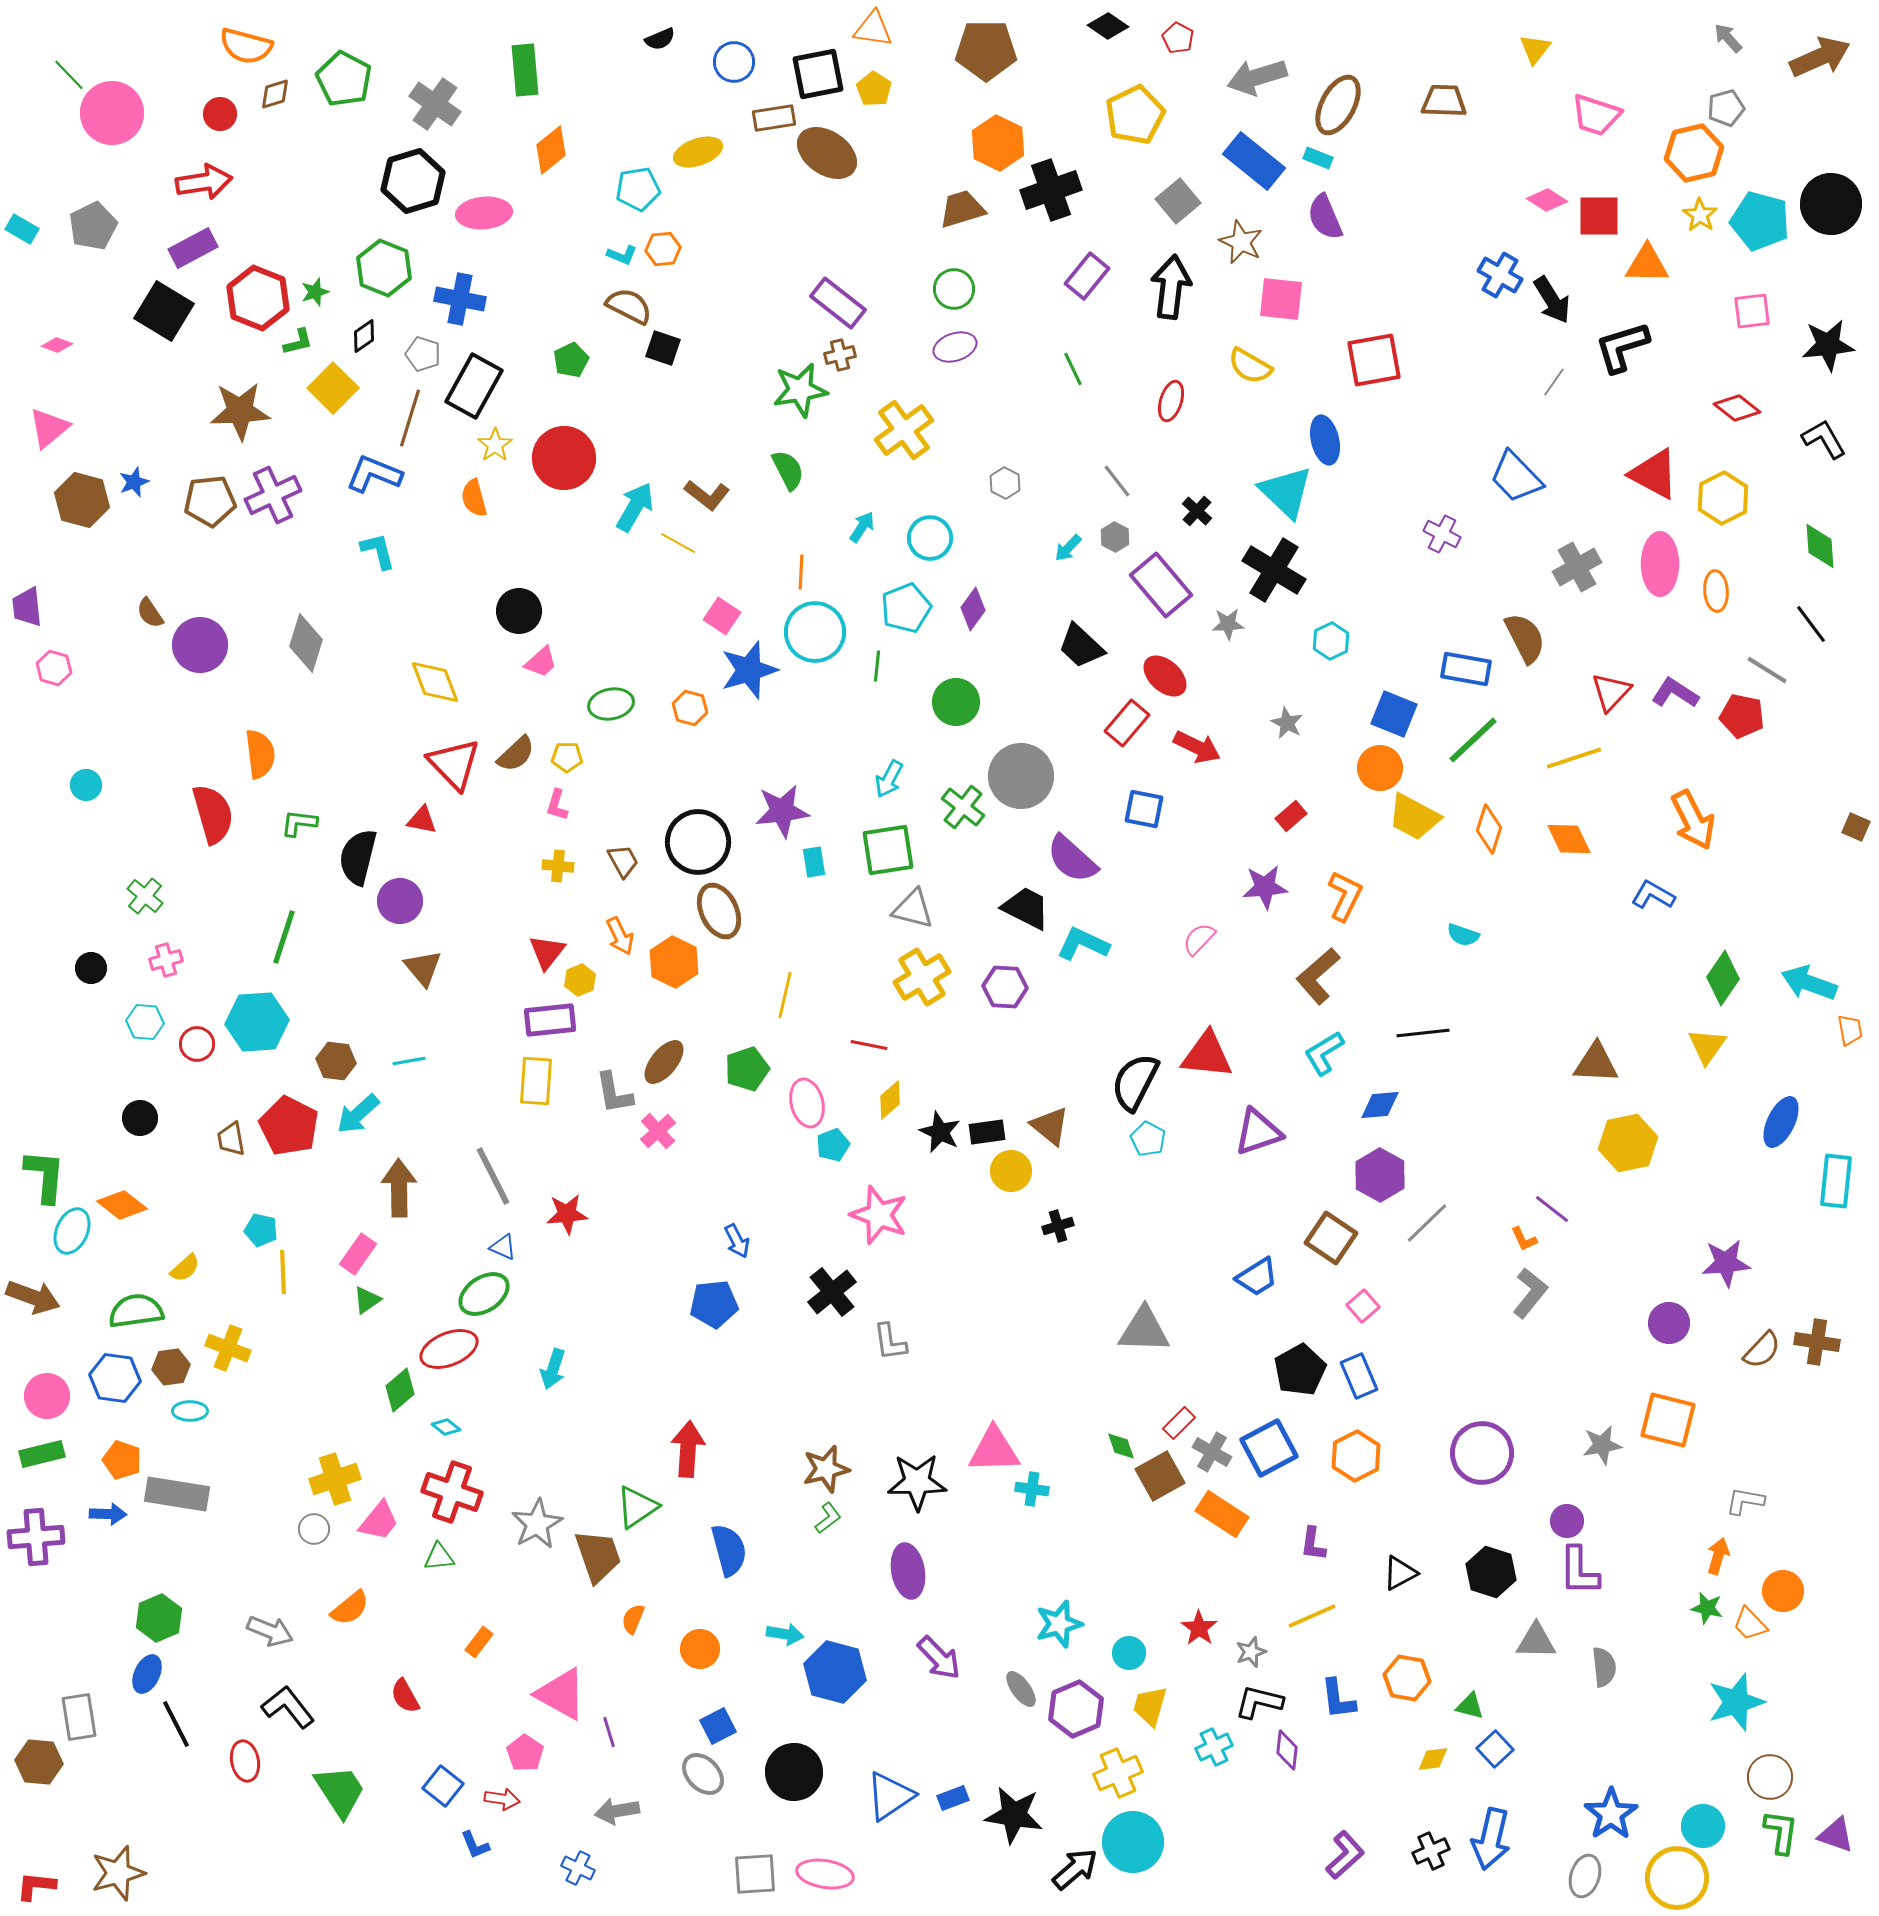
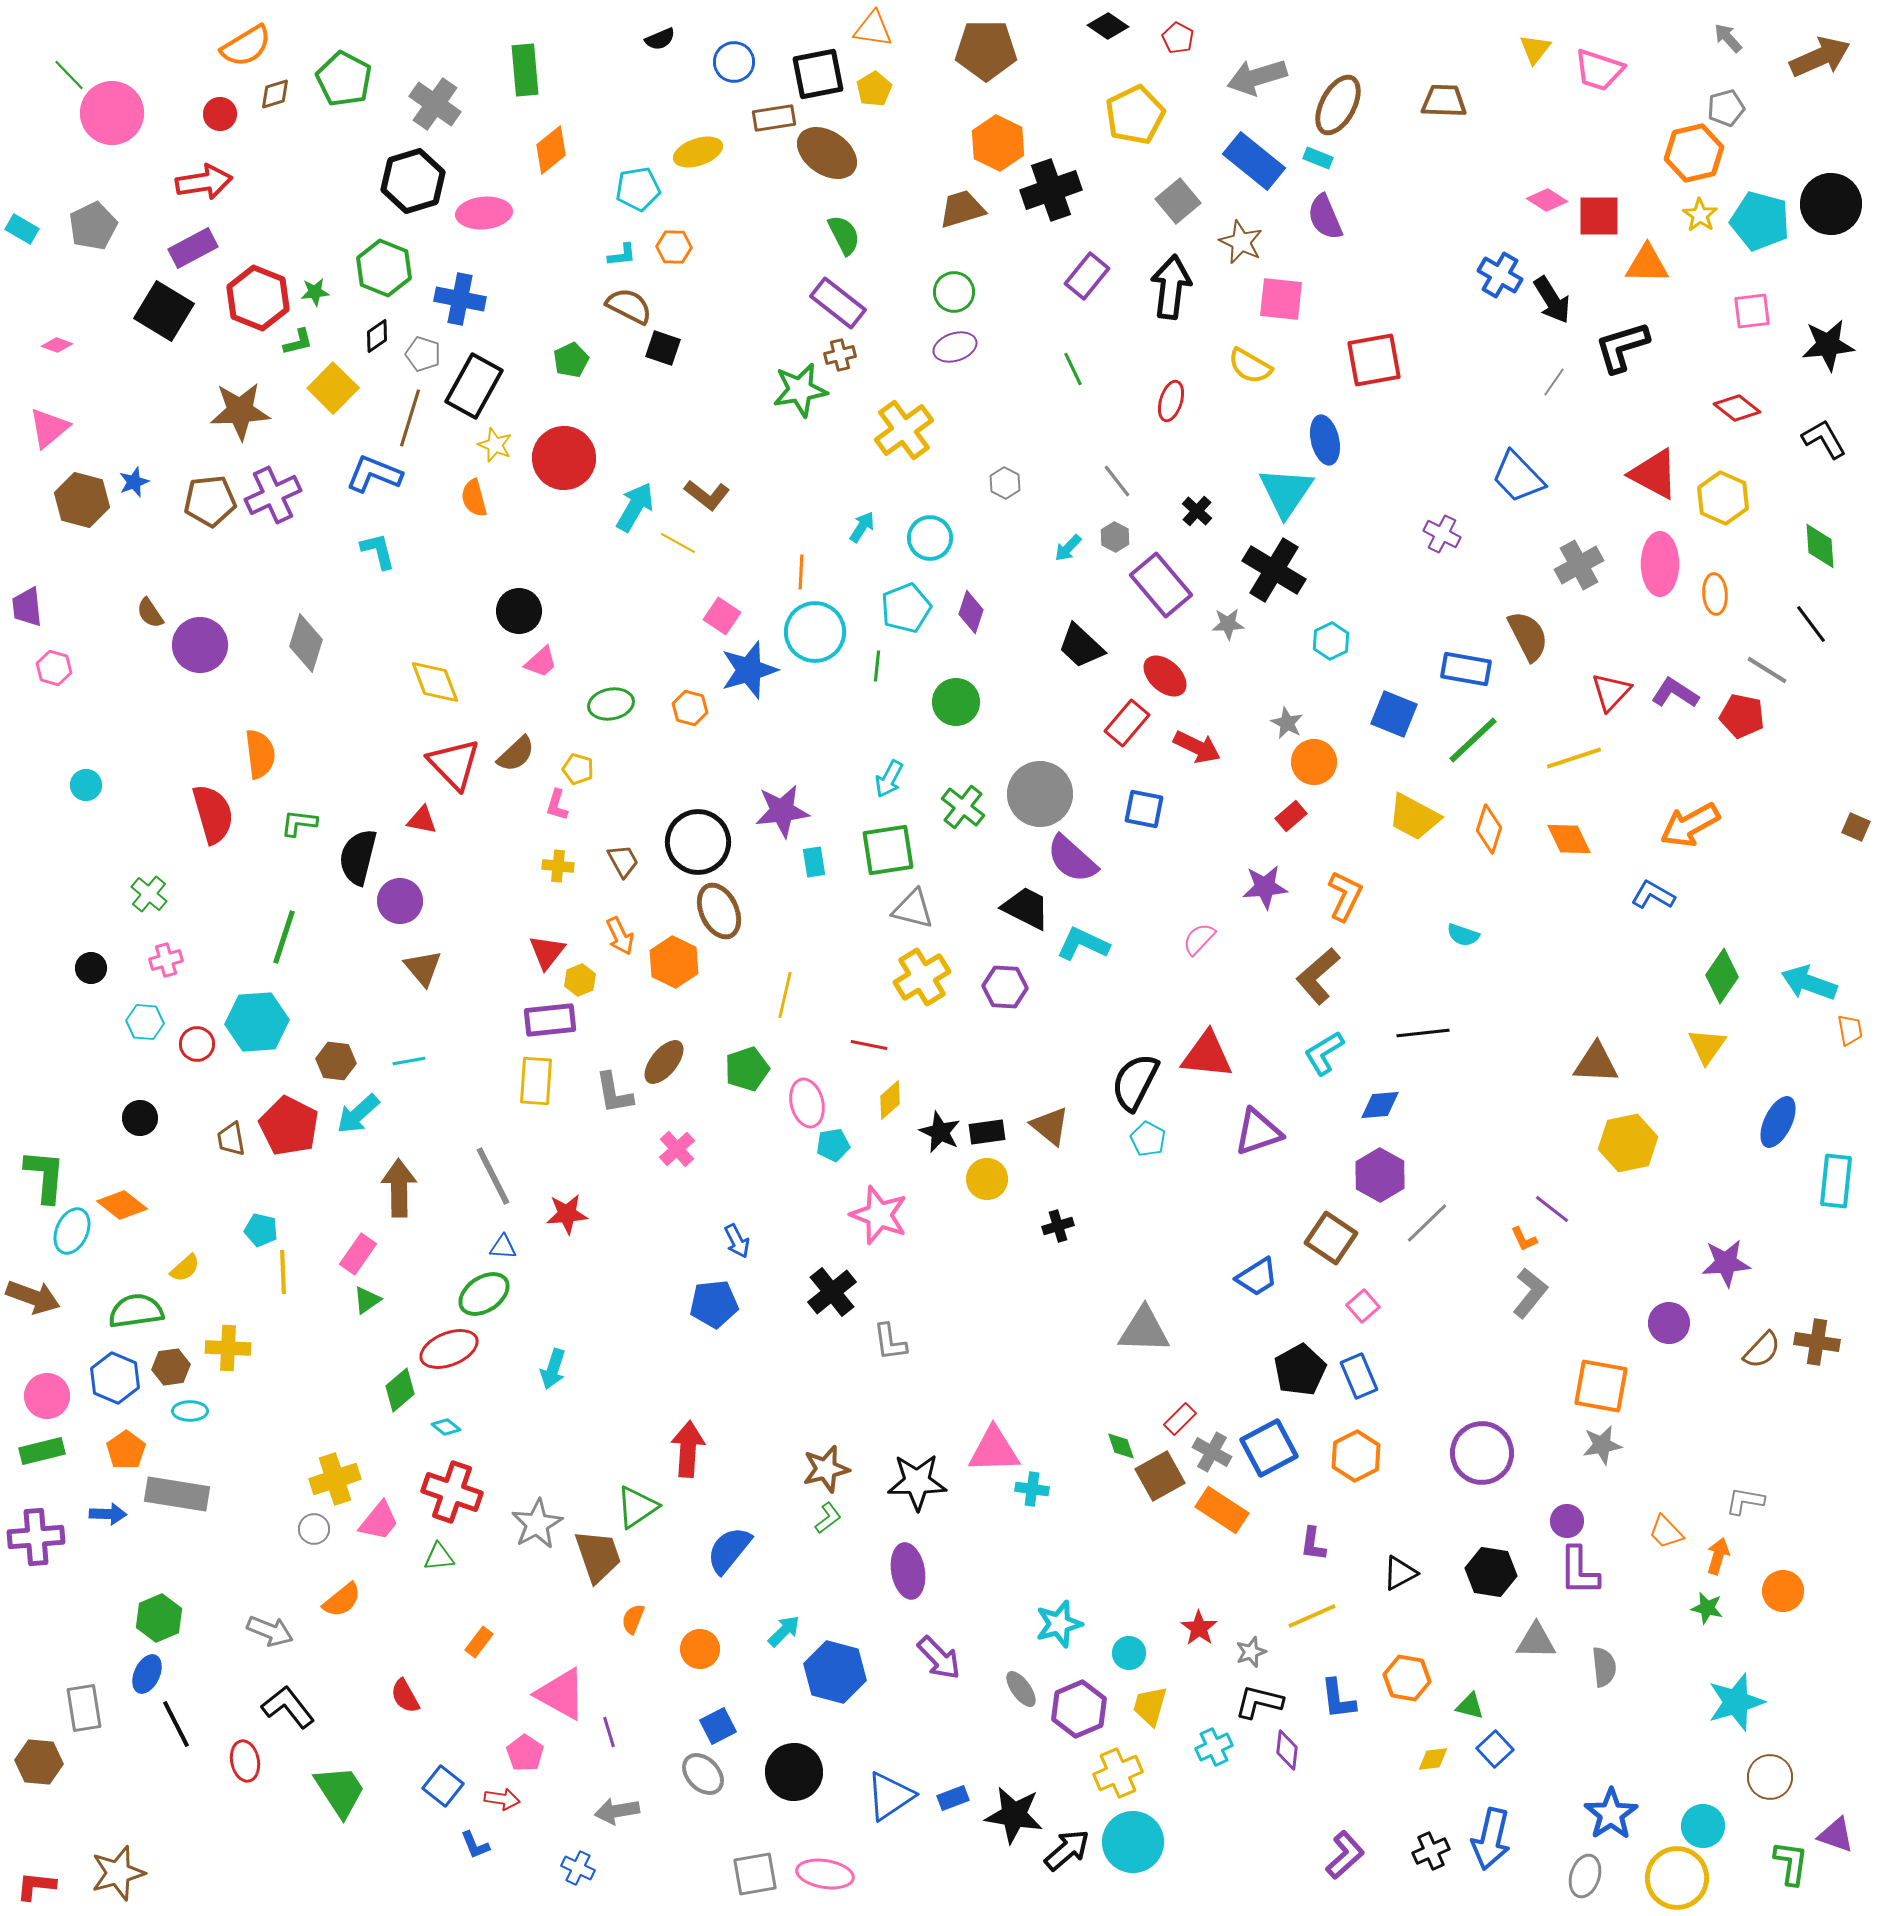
orange semicircle at (246, 46): rotated 46 degrees counterclockwise
yellow pentagon at (874, 89): rotated 8 degrees clockwise
pink trapezoid at (1596, 115): moved 3 px right, 45 px up
orange hexagon at (663, 249): moved 11 px right, 2 px up; rotated 8 degrees clockwise
cyan L-shape at (622, 255): rotated 28 degrees counterclockwise
green circle at (954, 289): moved 3 px down
green star at (315, 292): rotated 12 degrees clockwise
black diamond at (364, 336): moved 13 px right
yellow star at (495, 445): rotated 16 degrees counterclockwise
green semicircle at (788, 470): moved 56 px right, 235 px up
blue trapezoid at (1516, 477): moved 2 px right
cyan triangle at (1286, 492): rotated 20 degrees clockwise
yellow hexagon at (1723, 498): rotated 9 degrees counterclockwise
gray cross at (1577, 567): moved 2 px right, 2 px up
orange ellipse at (1716, 591): moved 1 px left, 3 px down
purple diamond at (973, 609): moved 2 px left, 3 px down; rotated 18 degrees counterclockwise
brown semicircle at (1525, 638): moved 3 px right, 2 px up
yellow pentagon at (567, 757): moved 11 px right, 12 px down; rotated 16 degrees clockwise
orange circle at (1380, 768): moved 66 px left, 6 px up
gray circle at (1021, 776): moved 19 px right, 18 px down
orange arrow at (1693, 820): moved 3 px left, 5 px down; rotated 88 degrees clockwise
green cross at (145, 896): moved 4 px right, 2 px up
green diamond at (1723, 978): moved 1 px left, 2 px up
blue ellipse at (1781, 1122): moved 3 px left
pink cross at (658, 1131): moved 19 px right, 18 px down
cyan pentagon at (833, 1145): rotated 12 degrees clockwise
yellow circle at (1011, 1171): moved 24 px left, 8 px down
blue triangle at (503, 1247): rotated 20 degrees counterclockwise
yellow cross at (228, 1348): rotated 18 degrees counterclockwise
blue hexagon at (115, 1378): rotated 15 degrees clockwise
orange square at (1668, 1420): moved 67 px left, 34 px up; rotated 4 degrees counterclockwise
red rectangle at (1179, 1423): moved 1 px right, 4 px up
green rectangle at (42, 1454): moved 3 px up
orange pentagon at (122, 1460): moved 4 px right, 10 px up; rotated 18 degrees clockwise
orange rectangle at (1222, 1514): moved 4 px up
blue semicircle at (729, 1550): rotated 126 degrees counterclockwise
black hexagon at (1491, 1572): rotated 9 degrees counterclockwise
orange semicircle at (350, 1608): moved 8 px left, 8 px up
orange trapezoid at (1750, 1624): moved 84 px left, 92 px up
cyan arrow at (785, 1634): moved 1 px left, 3 px up; rotated 54 degrees counterclockwise
purple hexagon at (1076, 1709): moved 3 px right
gray rectangle at (79, 1717): moved 5 px right, 9 px up
green L-shape at (1781, 1832): moved 10 px right, 31 px down
black arrow at (1075, 1869): moved 8 px left, 19 px up
gray square at (755, 1874): rotated 6 degrees counterclockwise
